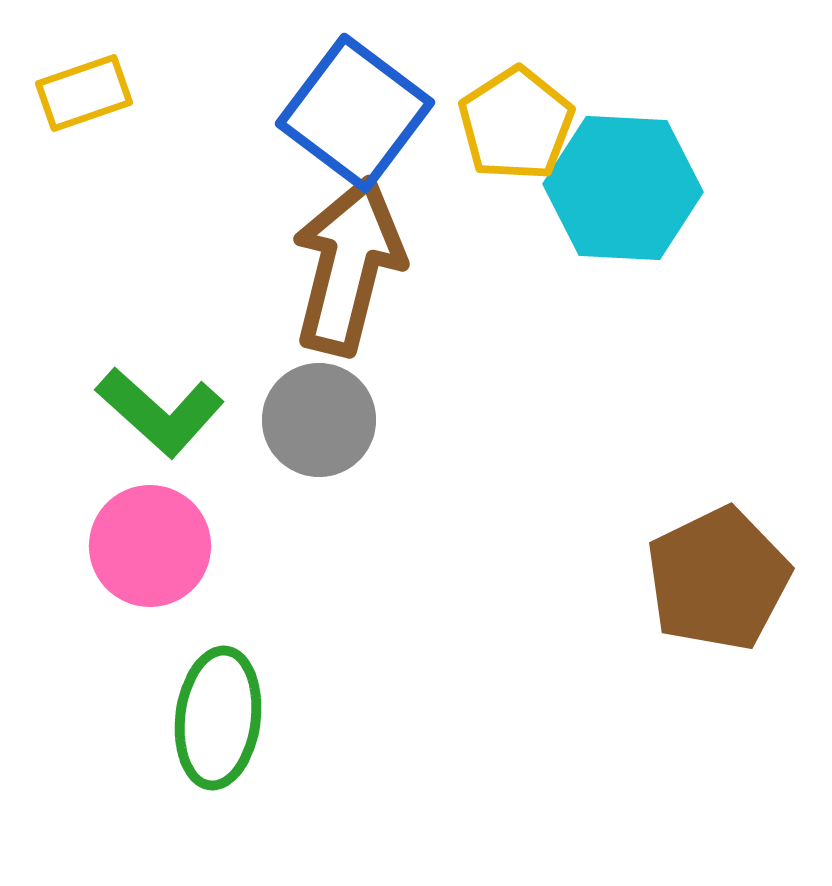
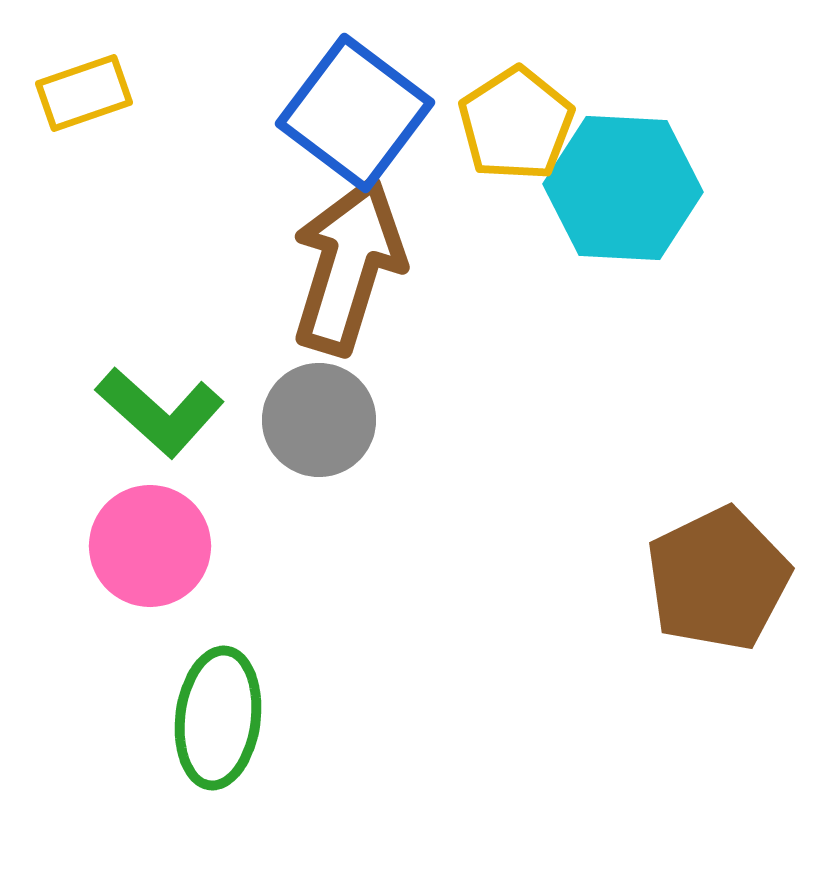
brown arrow: rotated 3 degrees clockwise
